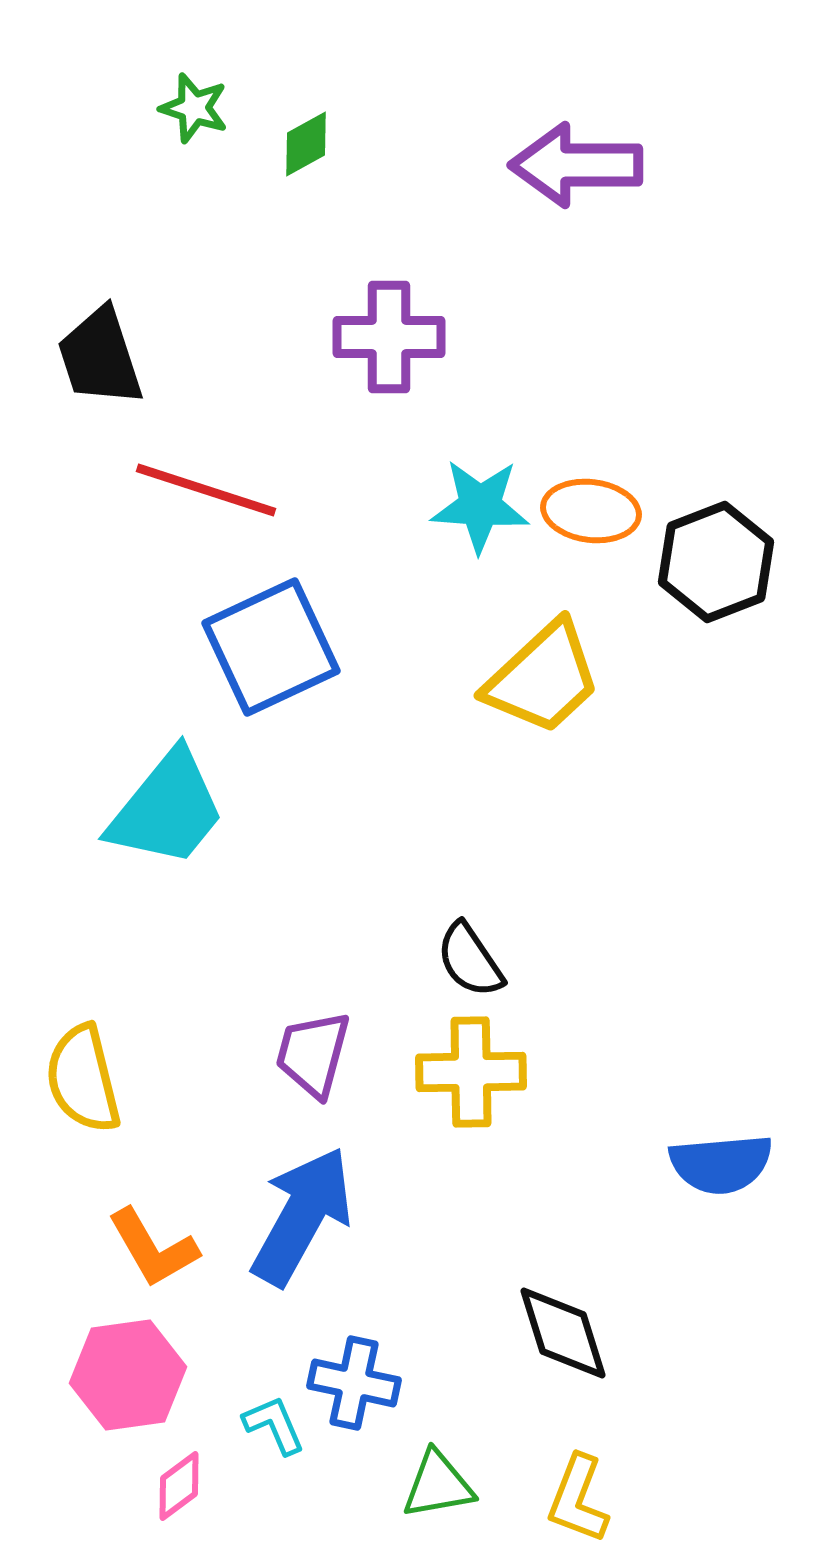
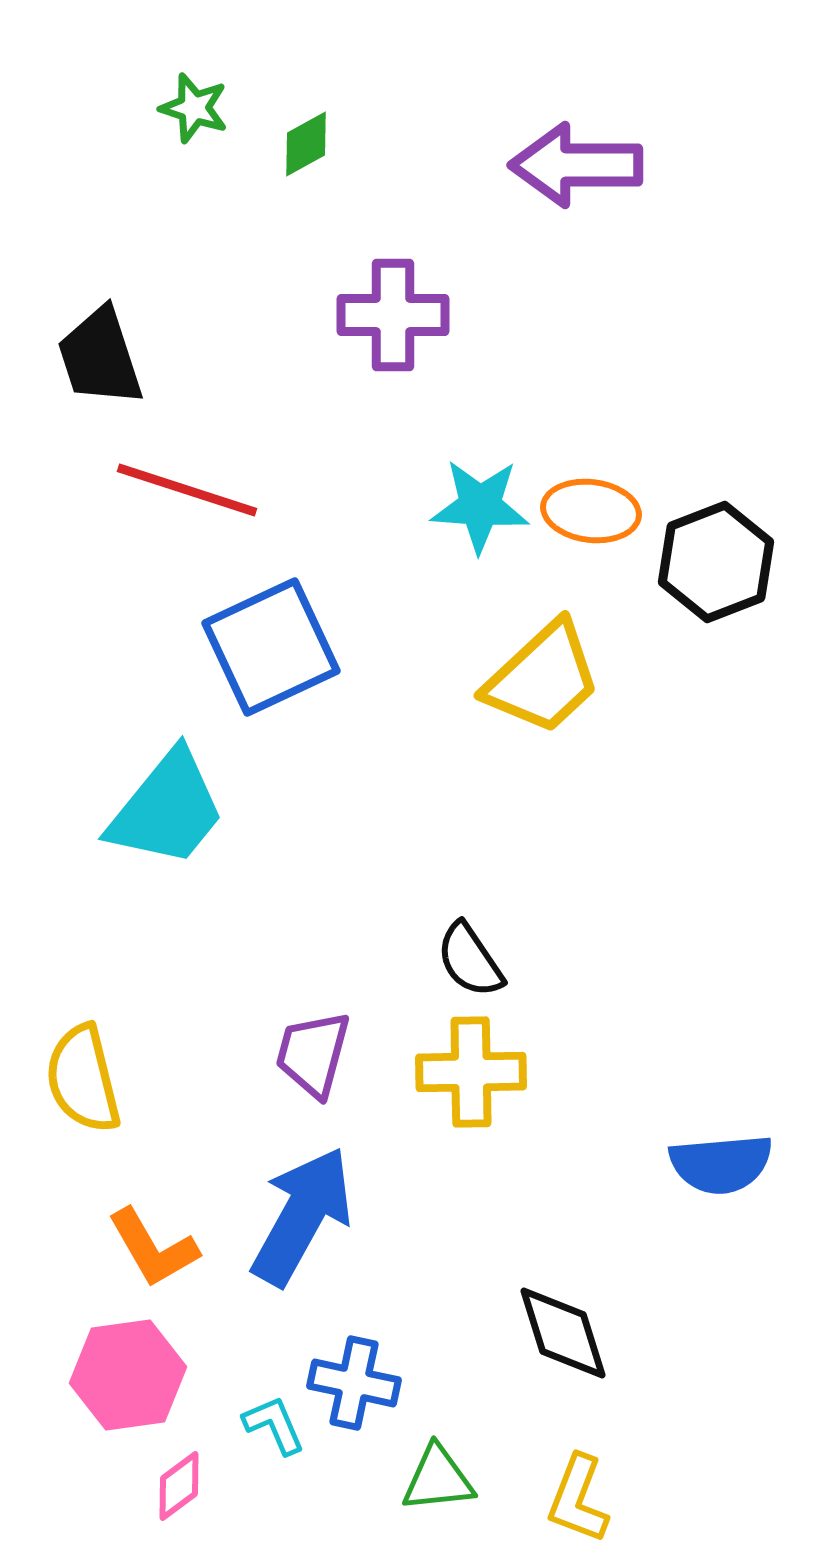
purple cross: moved 4 px right, 22 px up
red line: moved 19 px left
green triangle: moved 6 px up; rotated 4 degrees clockwise
